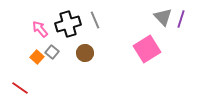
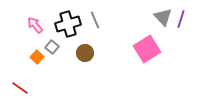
pink arrow: moved 5 px left, 4 px up
gray square: moved 5 px up
